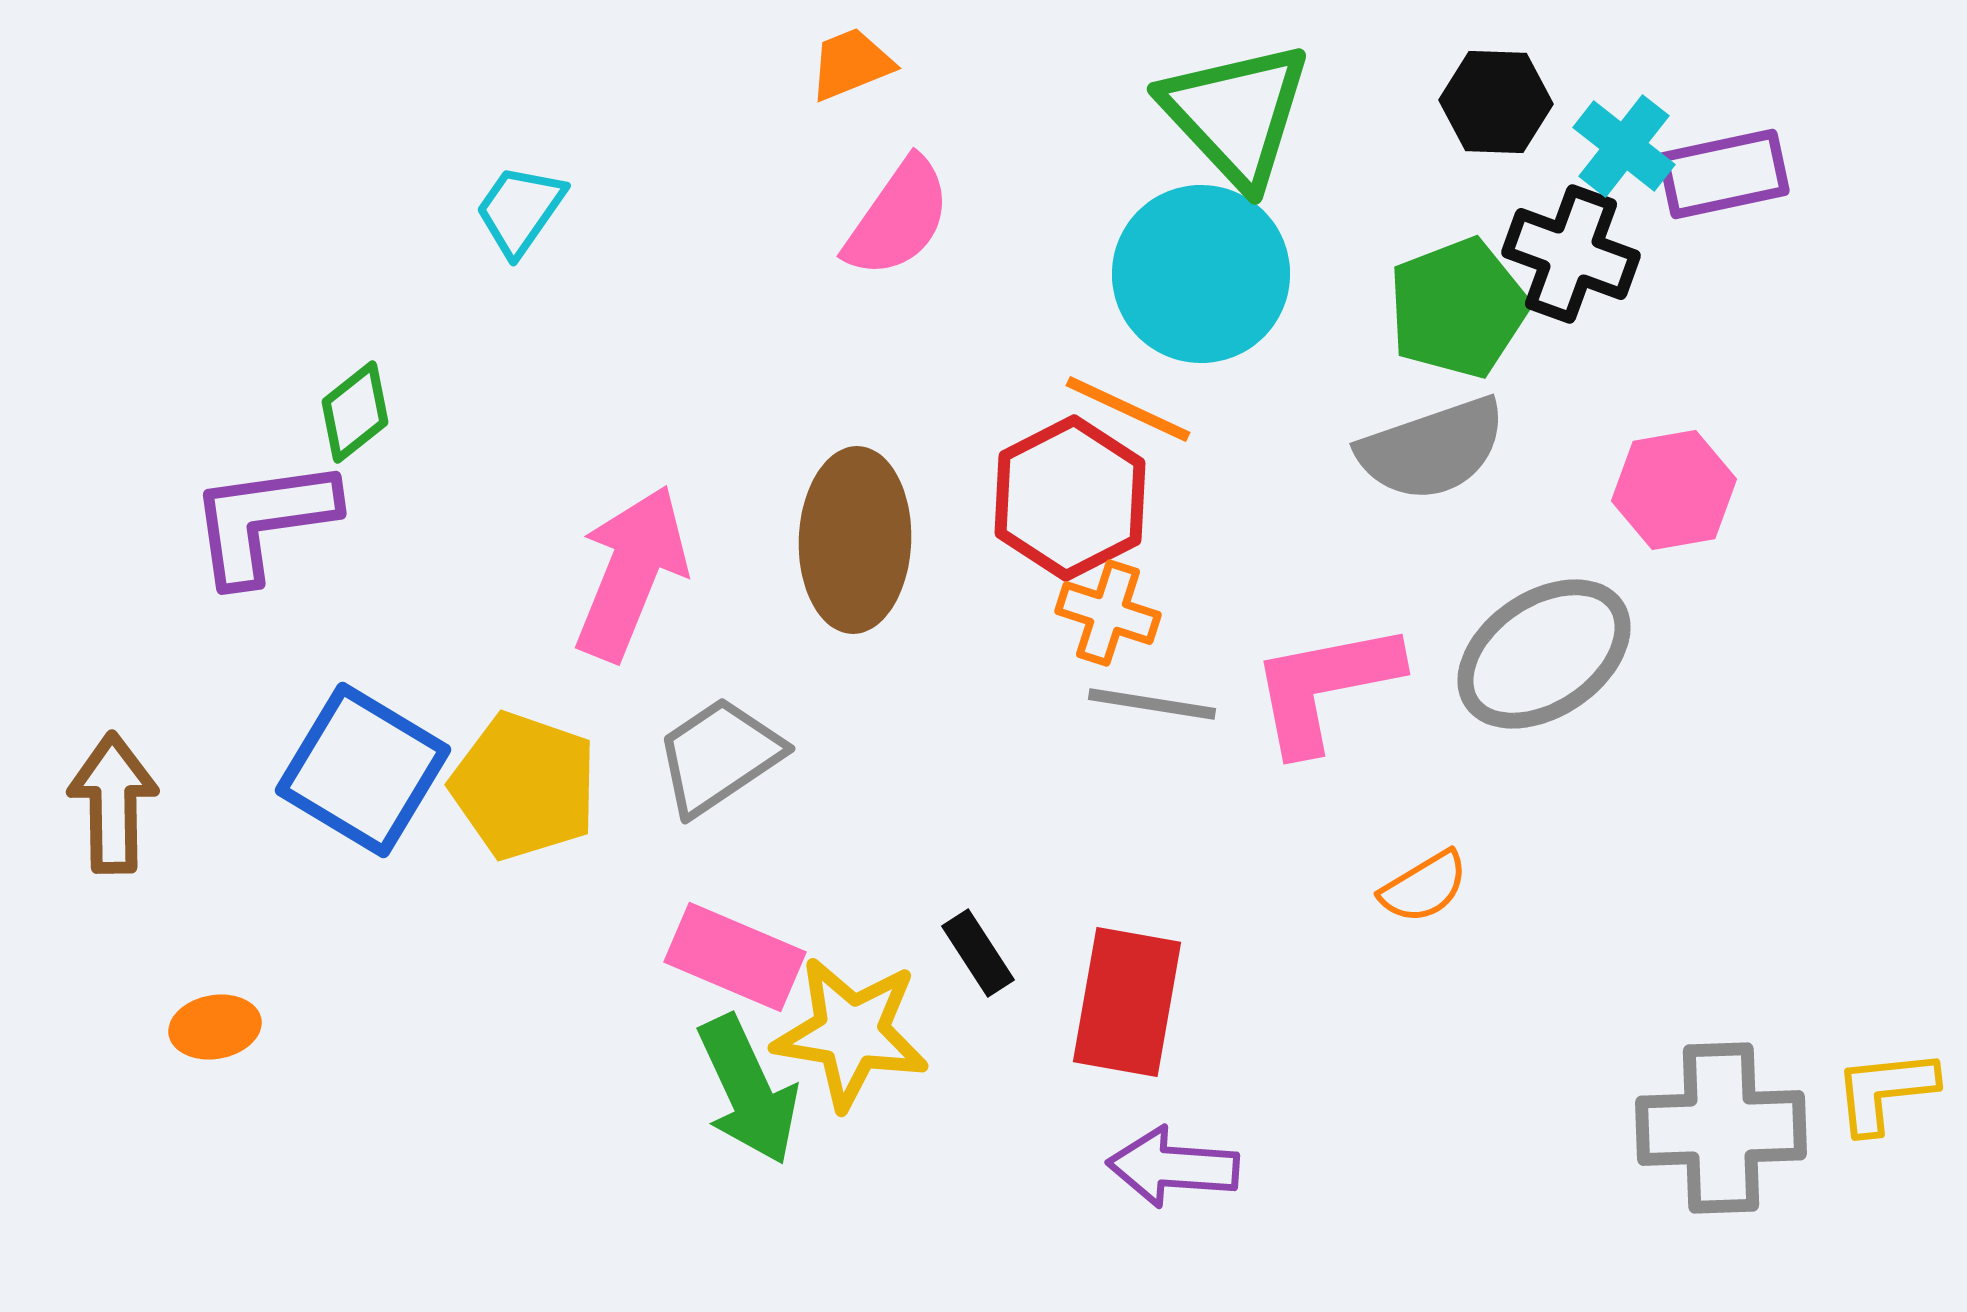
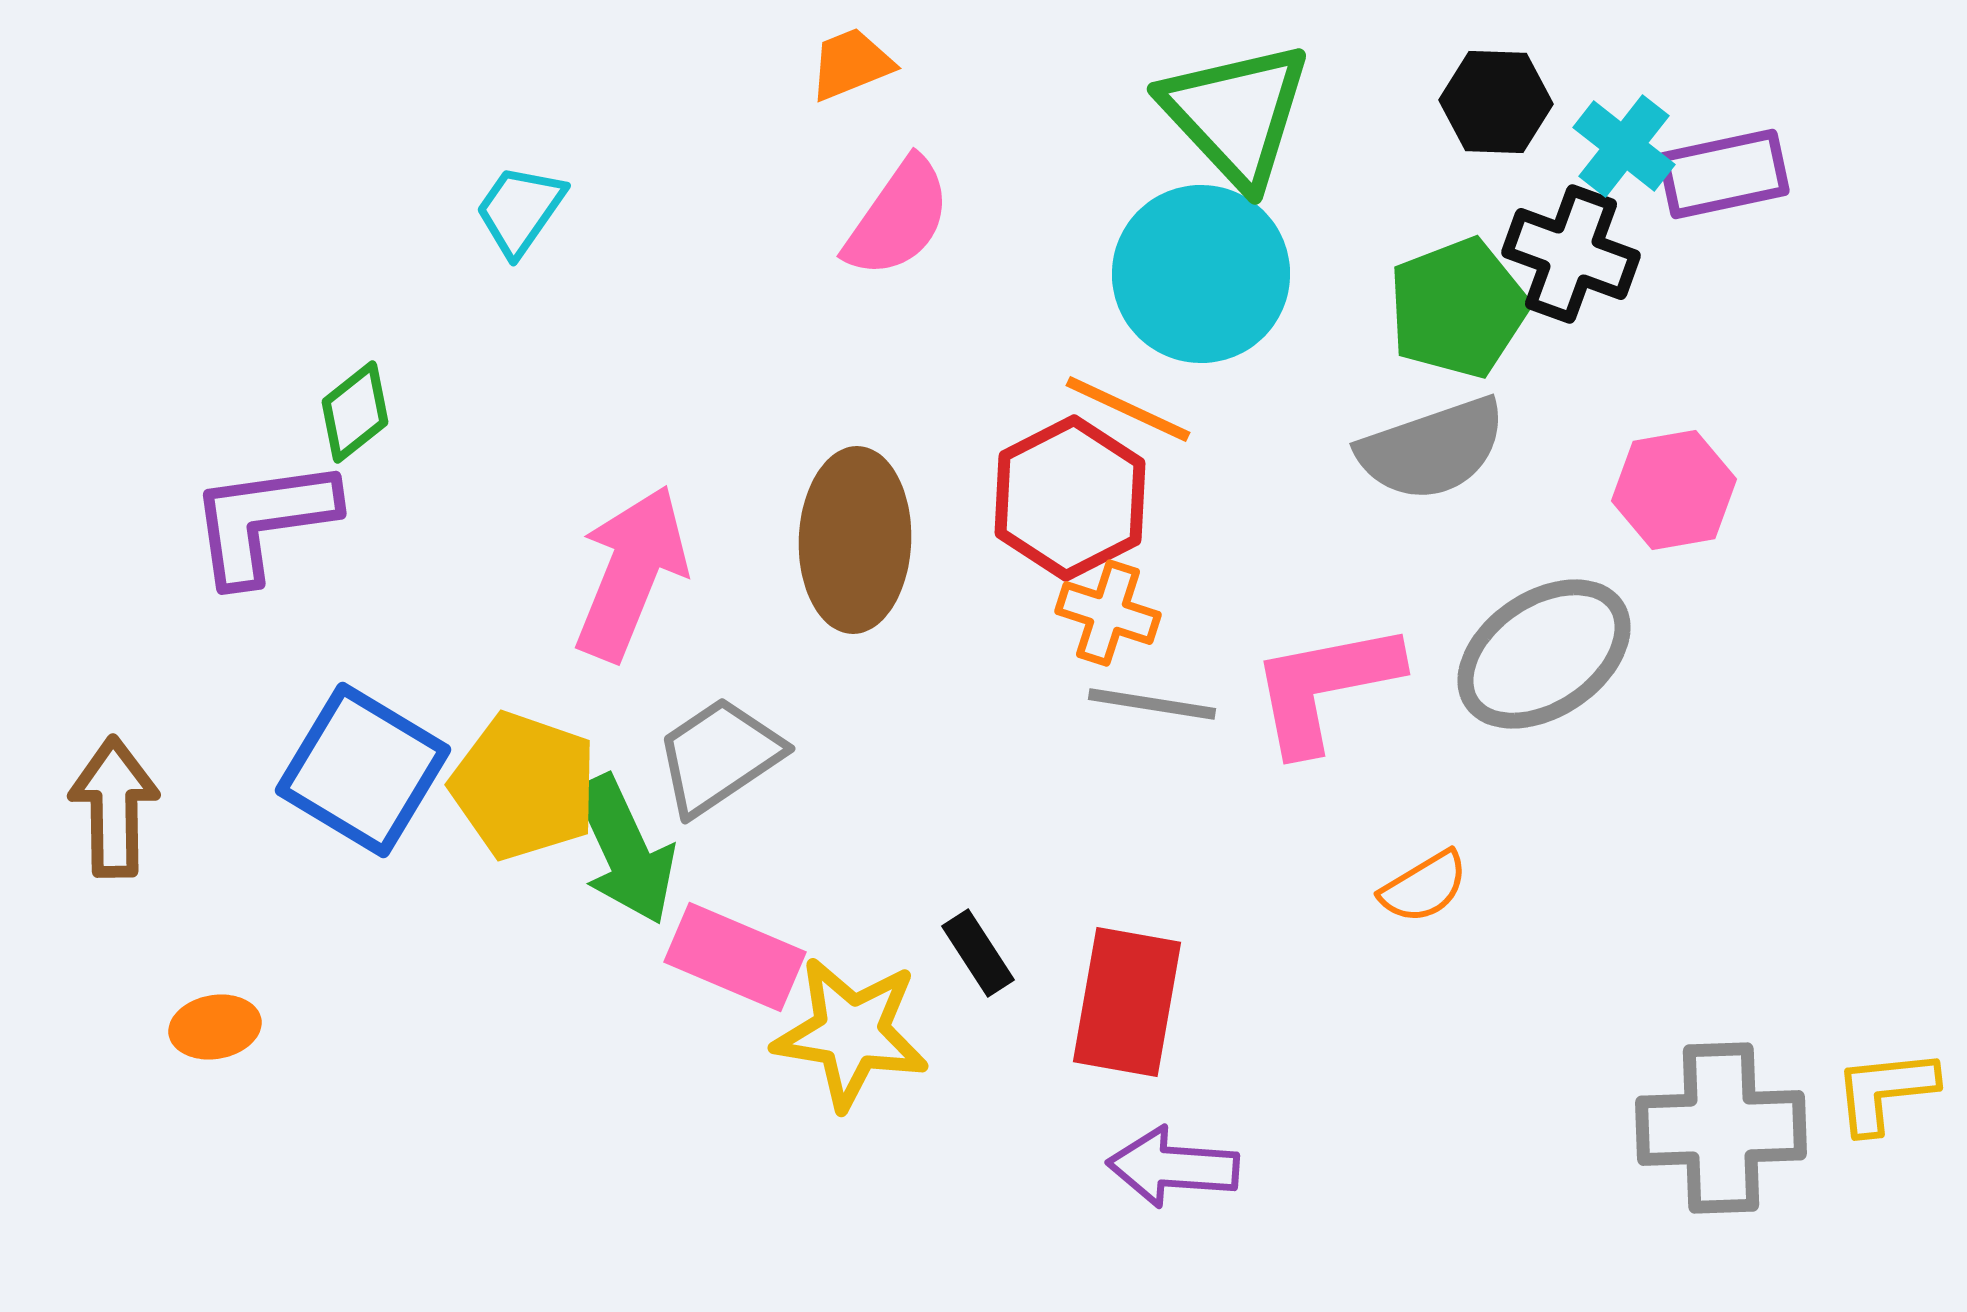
brown arrow: moved 1 px right, 4 px down
green arrow: moved 123 px left, 240 px up
